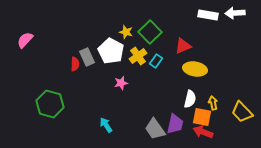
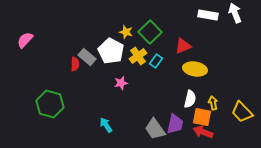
white arrow: rotated 72 degrees clockwise
gray rectangle: rotated 24 degrees counterclockwise
